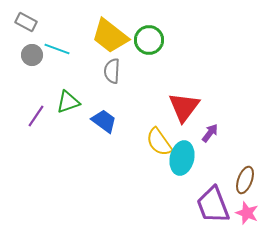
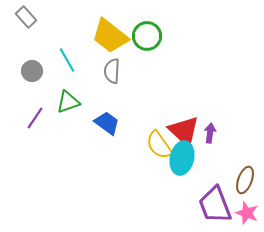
gray rectangle: moved 5 px up; rotated 20 degrees clockwise
green circle: moved 2 px left, 4 px up
cyan line: moved 10 px right, 11 px down; rotated 40 degrees clockwise
gray circle: moved 16 px down
red triangle: moved 24 px down; rotated 24 degrees counterclockwise
purple line: moved 1 px left, 2 px down
blue trapezoid: moved 3 px right, 2 px down
purple arrow: rotated 30 degrees counterclockwise
yellow semicircle: moved 3 px down
purple trapezoid: moved 2 px right
